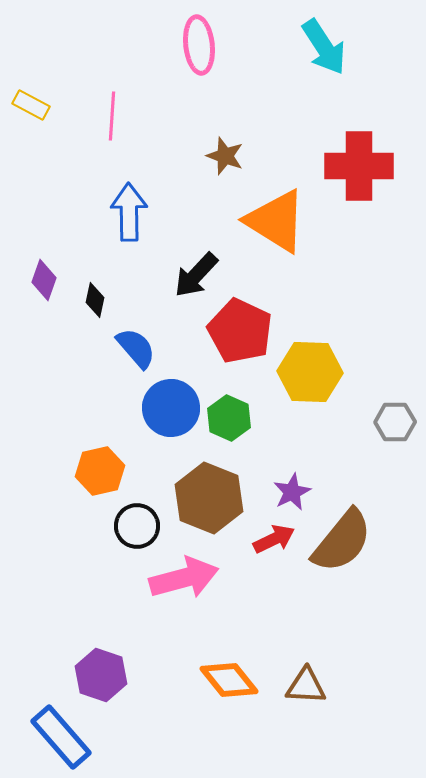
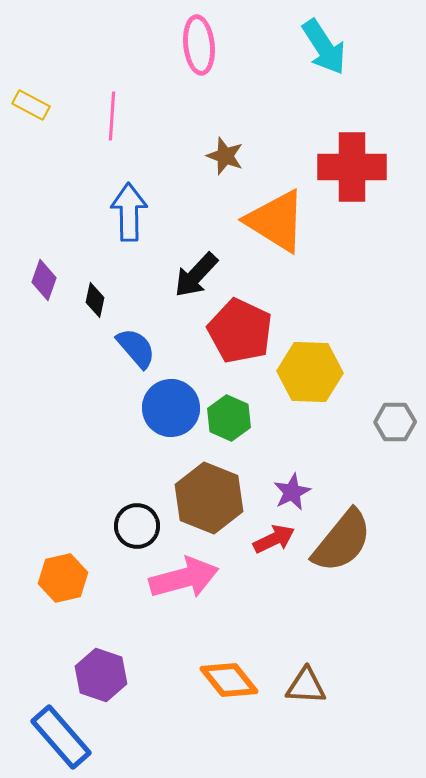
red cross: moved 7 px left, 1 px down
orange hexagon: moved 37 px left, 107 px down
